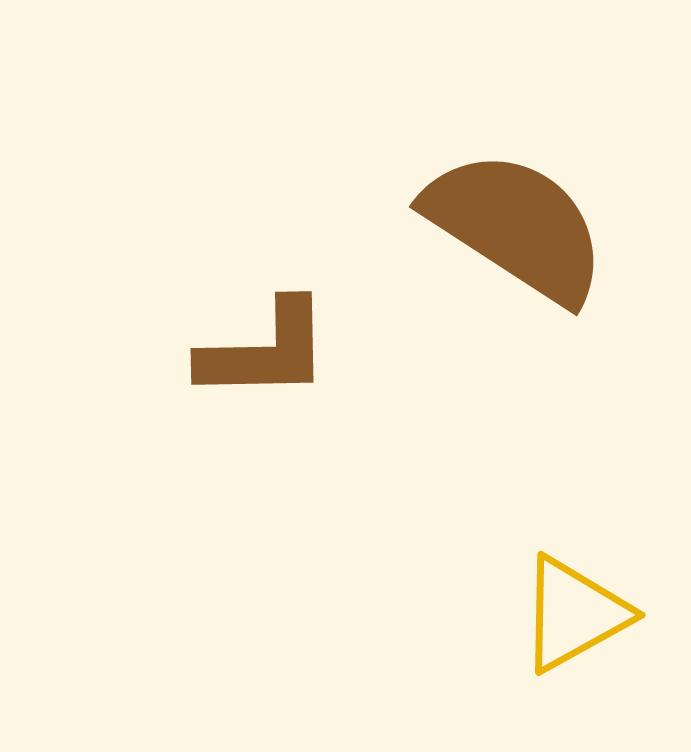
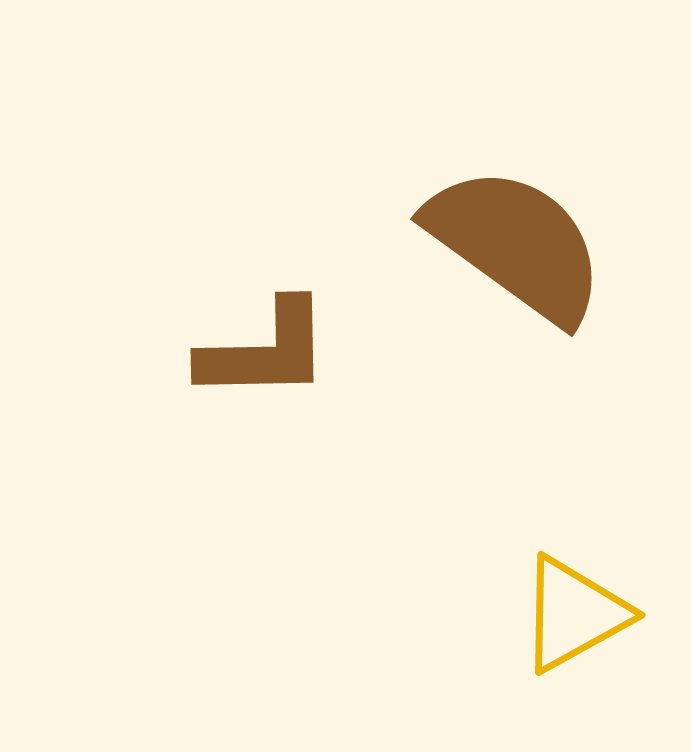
brown semicircle: moved 18 px down; rotated 3 degrees clockwise
